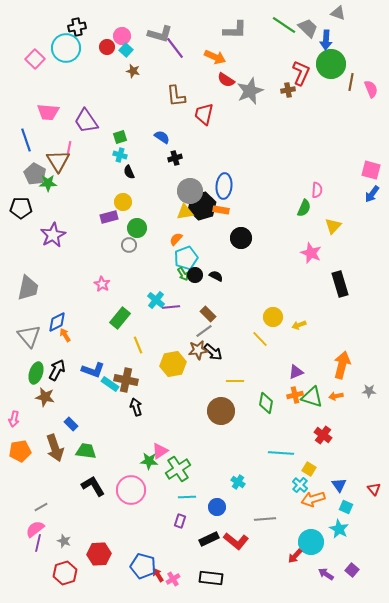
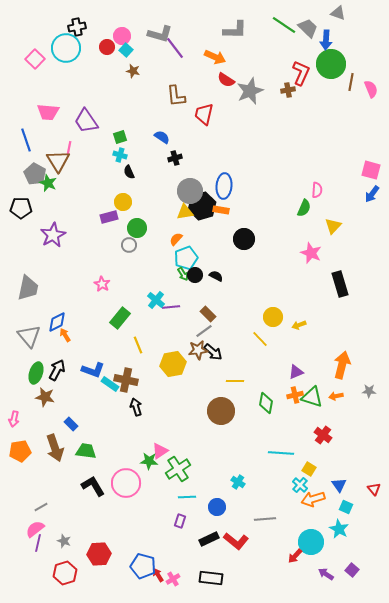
green star at (48, 183): rotated 24 degrees clockwise
black circle at (241, 238): moved 3 px right, 1 px down
pink circle at (131, 490): moved 5 px left, 7 px up
